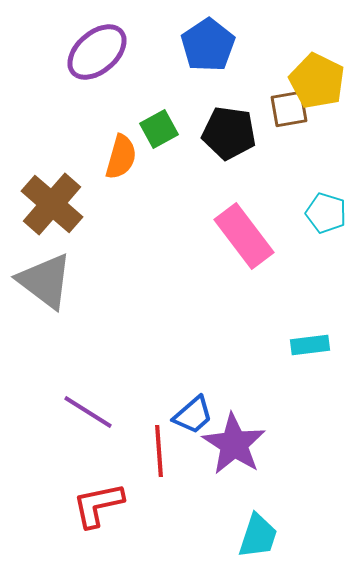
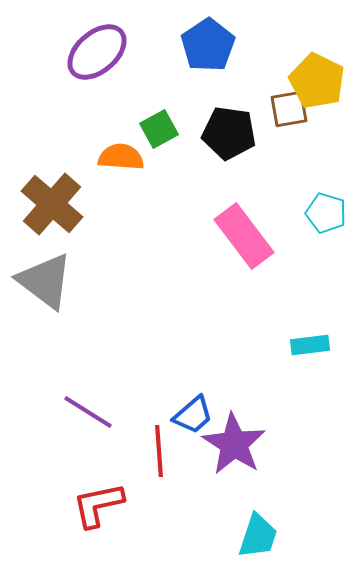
orange semicircle: rotated 102 degrees counterclockwise
